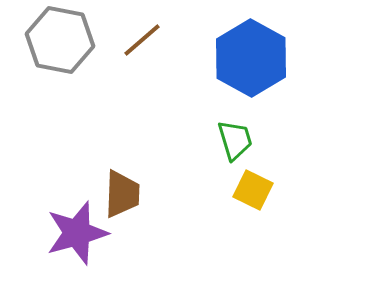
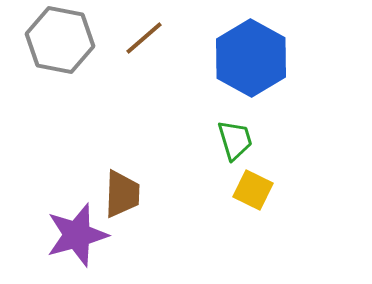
brown line: moved 2 px right, 2 px up
purple star: moved 2 px down
